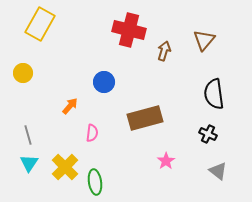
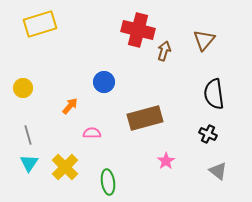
yellow rectangle: rotated 44 degrees clockwise
red cross: moved 9 px right
yellow circle: moved 15 px down
pink semicircle: rotated 96 degrees counterclockwise
green ellipse: moved 13 px right
